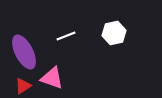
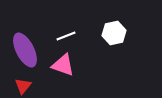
purple ellipse: moved 1 px right, 2 px up
pink triangle: moved 11 px right, 13 px up
red triangle: rotated 18 degrees counterclockwise
